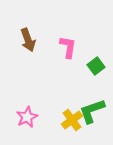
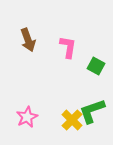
green square: rotated 24 degrees counterclockwise
yellow cross: rotated 10 degrees counterclockwise
